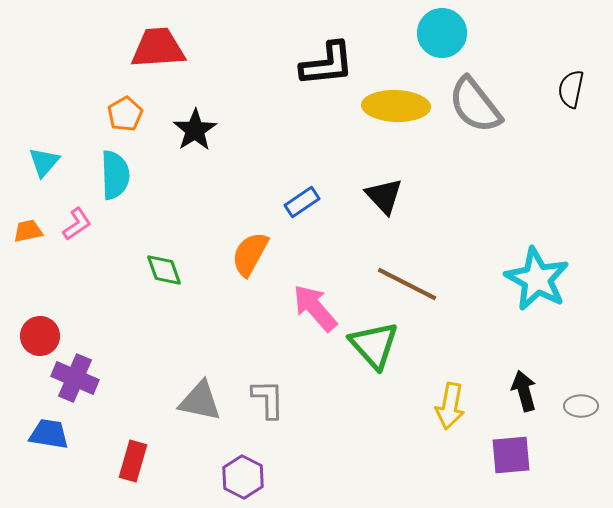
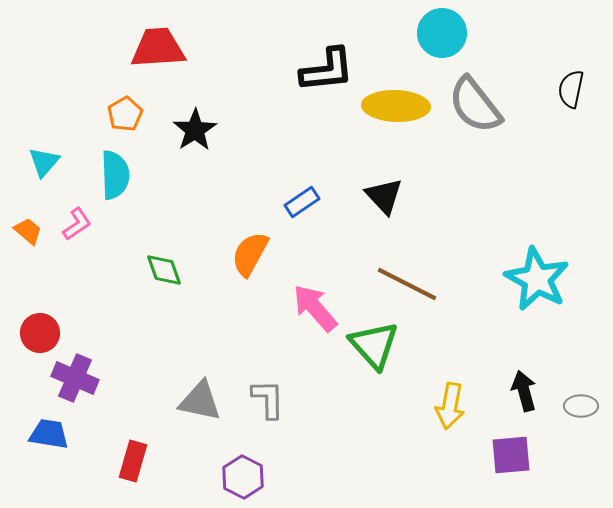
black L-shape: moved 6 px down
orange trapezoid: rotated 52 degrees clockwise
red circle: moved 3 px up
